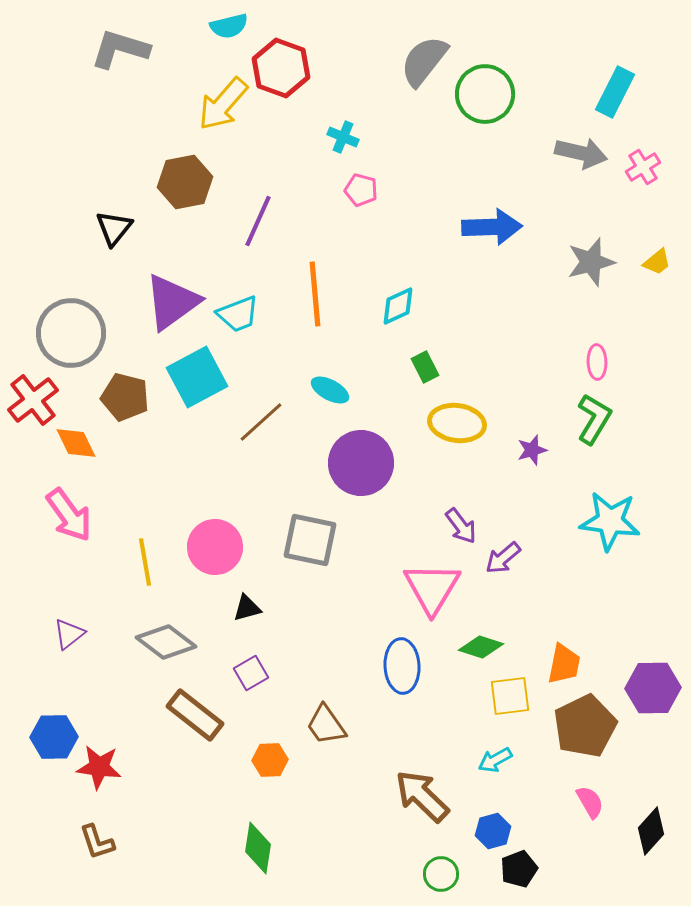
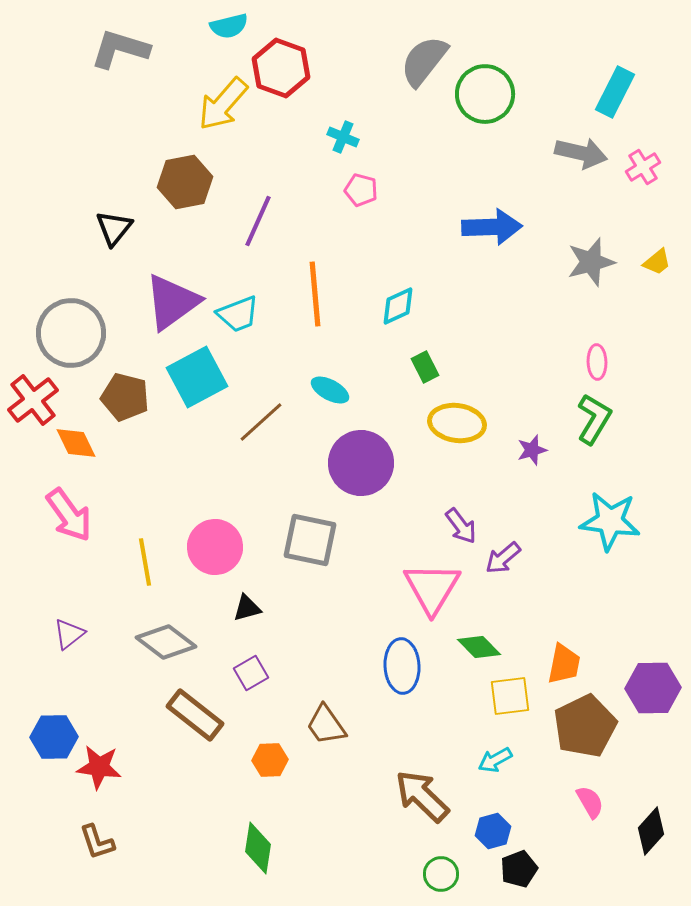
green diamond at (481, 647): moved 2 px left; rotated 27 degrees clockwise
